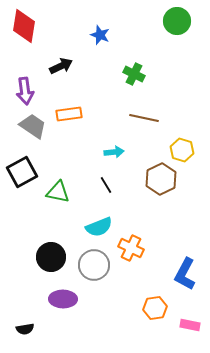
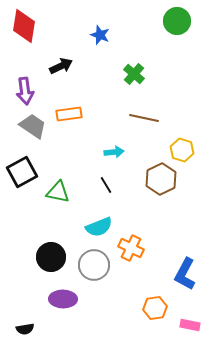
green cross: rotated 15 degrees clockwise
